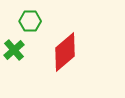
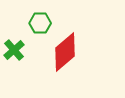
green hexagon: moved 10 px right, 2 px down
